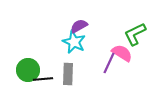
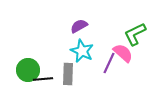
cyan star: moved 8 px right, 9 px down
pink semicircle: moved 1 px right; rotated 10 degrees clockwise
